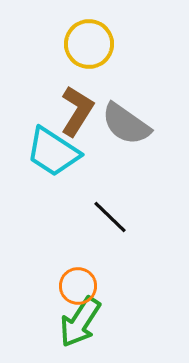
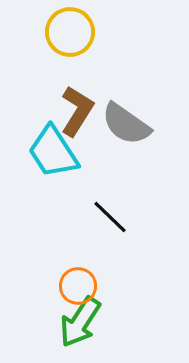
yellow circle: moved 19 px left, 12 px up
cyan trapezoid: rotated 24 degrees clockwise
